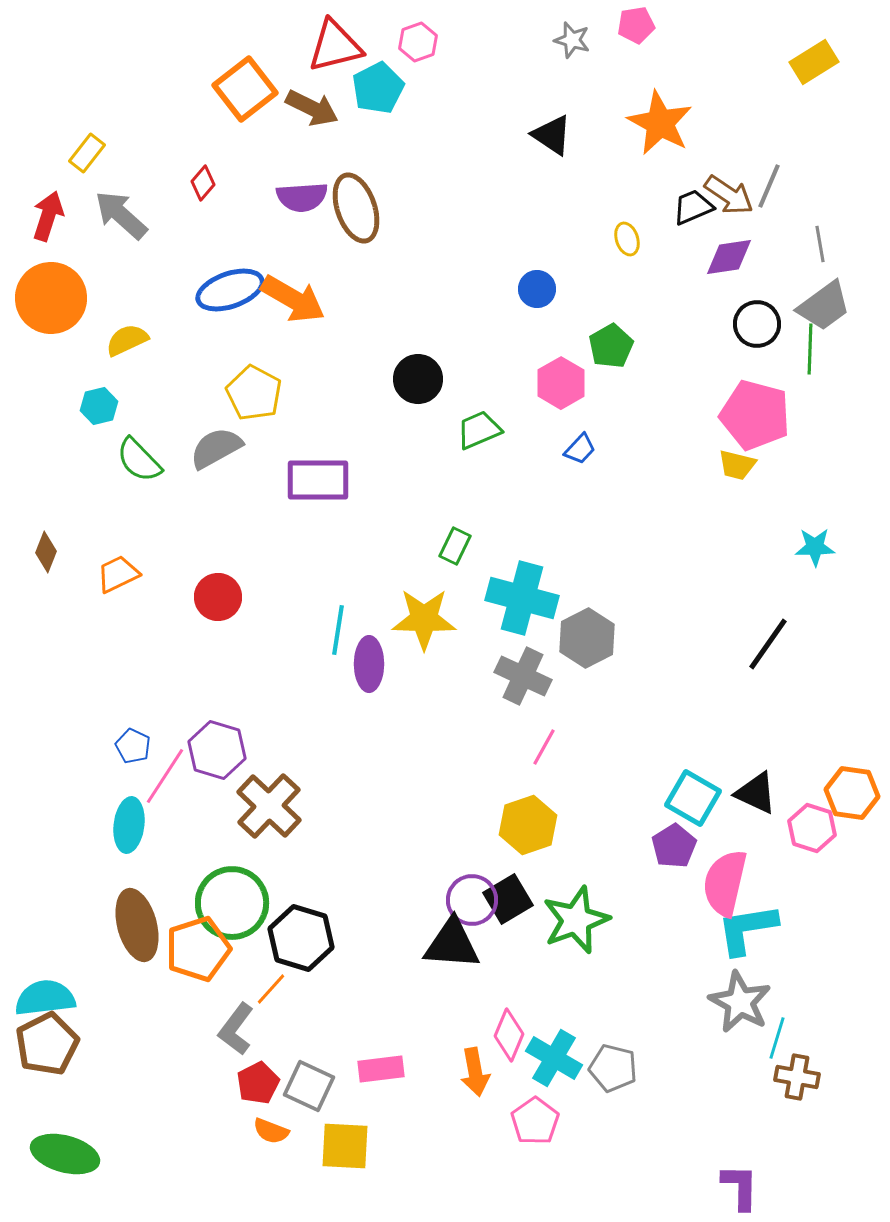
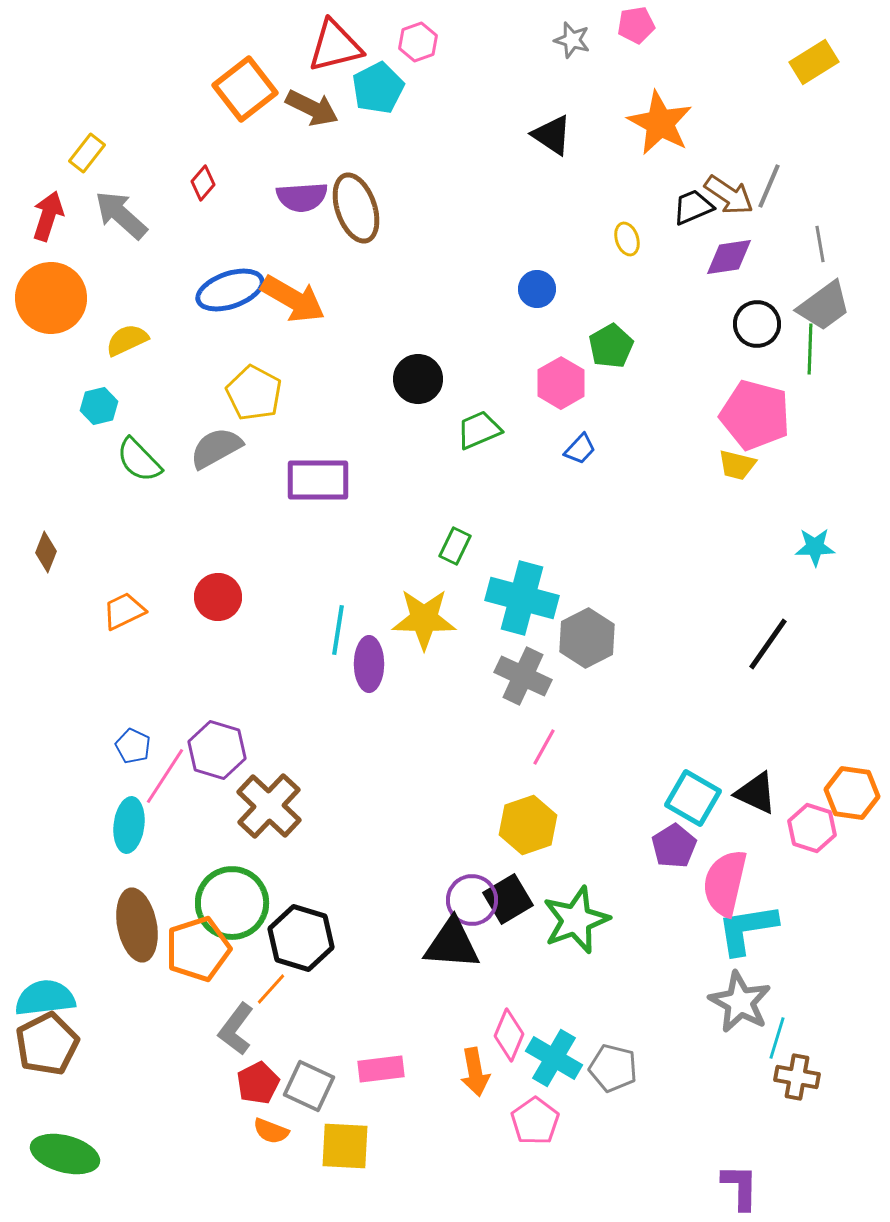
orange trapezoid at (118, 574): moved 6 px right, 37 px down
brown ellipse at (137, 925): rotated 4 degrees clockwise
